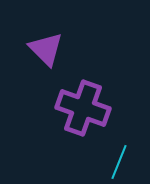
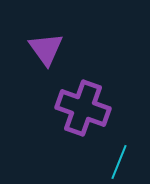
purple triangle: rotated 9 degrees clockwise
